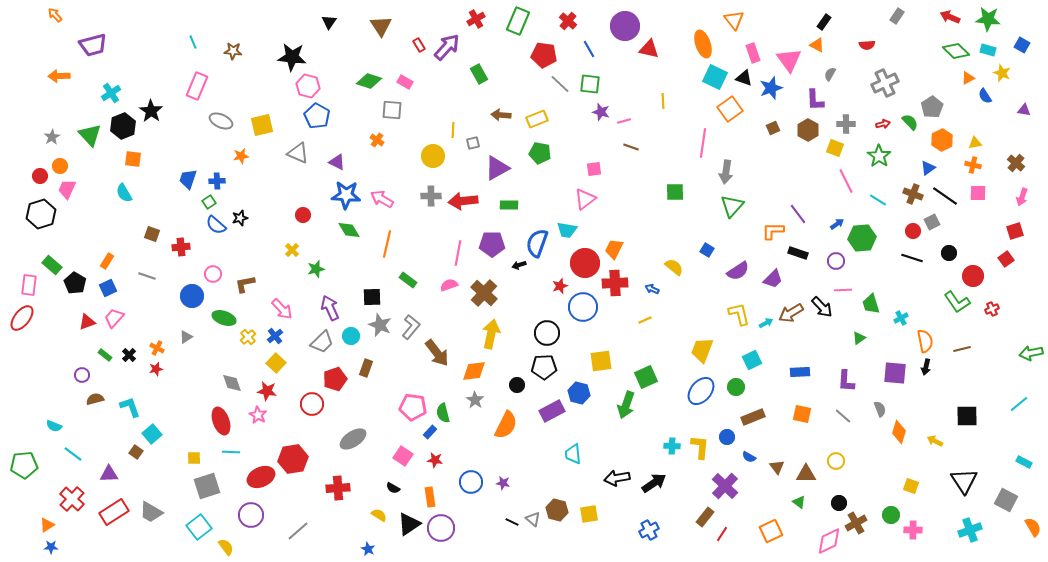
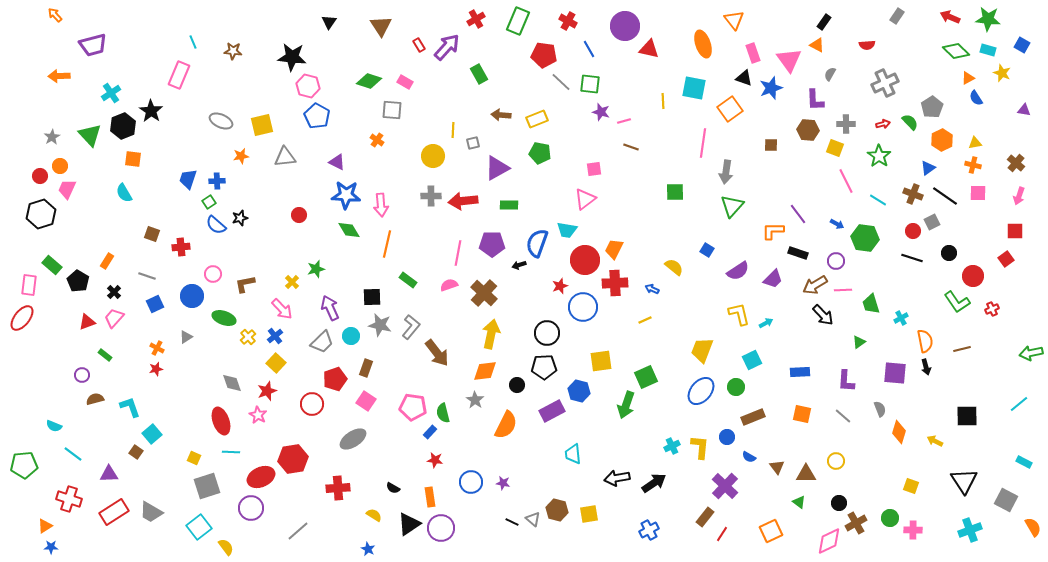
red cross at (568, 21): rotated 12 degrees counterclockwise
cyan square at (715, 77): moved 21 px left, 11 px down; rotated 15 degrees counterclockwise
gray line at (560, 84): moved 1 px right, 2 px up
pink rectangle at (197, 86): moved 18 px left, 11 px up
blue semicircle at (985, 96): moved 9 px left, 2 px down
brown square at (773, 128): moved 2 px left, 17 px down; rotated 24 degrees clockwise
brown hexagon at (808, 130): rotated 25 degrees counterclockwise
gray triangle at (298, 153): moved 13 px left, 4 px down; rotated 30 degrees counterclockwise
pink arrow at (1022, 197): moved 3 px left, 1 px up
pink arrow at (382, 199): moved 1 px left, 6 px down; rotated 125 degrees counterclockwise
red circle at (303, 215): moved 4 px left
blue arrow at (837, 224): rotated 64 degrees clockwise
red square at (1015, 231): rotated 18 degrees clockwise
green hexagon at (862, 238): moved 3 px right; rotated 12 degrees clockwise
yellow cross at (292, 250): moved 32 px down
red circle at (585, 263): moved 3 px up
black pentagon at (75, 283): moved 3 px right, 2 px up
blue square at (108, 288): moved 47 px right, 16 px down
black arrow at (822, 307): moved 1 px right, 8 px down
brown arrow at (791, 313): moved 24 px right, 28 px up
gray star at (380, 325): rotated 10 degrees counterclockwise
green triangle at (859, 338): moved 4 px down
black cross at (129, 355): moved 15 px left, 63 px up
black arrow at (926, 367): rotated 28 degrees counterclockwise
orange diamond at (474, 371): moved 11 px right
red star at (267, 391): rotated 30 degrees counterclockwise
blue hexagon at (579, 393): moved 2 px up
cyan cross at (672, 446): rotated 28 degrees counterclockwise
pink square at (403, 456): moved 37 px left, 55 px up
yellow square at (194, 458): rotated 24 degrees clockwise
red cross at (72, 499): moved 3 px left; rotated 25 degrees counterclockwise
purple circle at (251, 515): moved 7 px up
yellow semicircle at (379, 515): moved 5 px left
green circle at (891, 515): moved 1 px left, 3 px down
orange triangle at (47, 525): moved 2 px left, 1 px down
